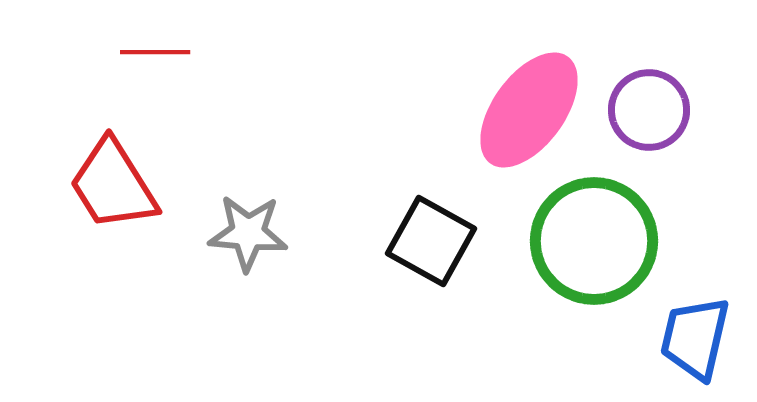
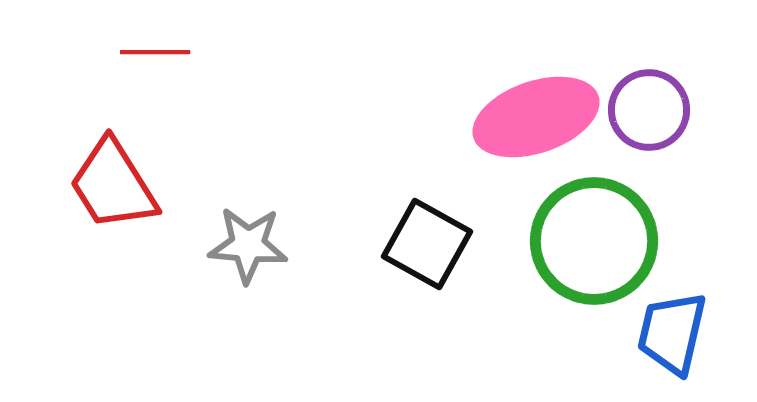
pink ellipse: moved 7 px right, 7 px down; rotated 35 degrees clockwise
gray star: moved 12 px down
black square: moved 4 px left, 3 px down
blue trapezoid: moved 23 px left, 5 px up
